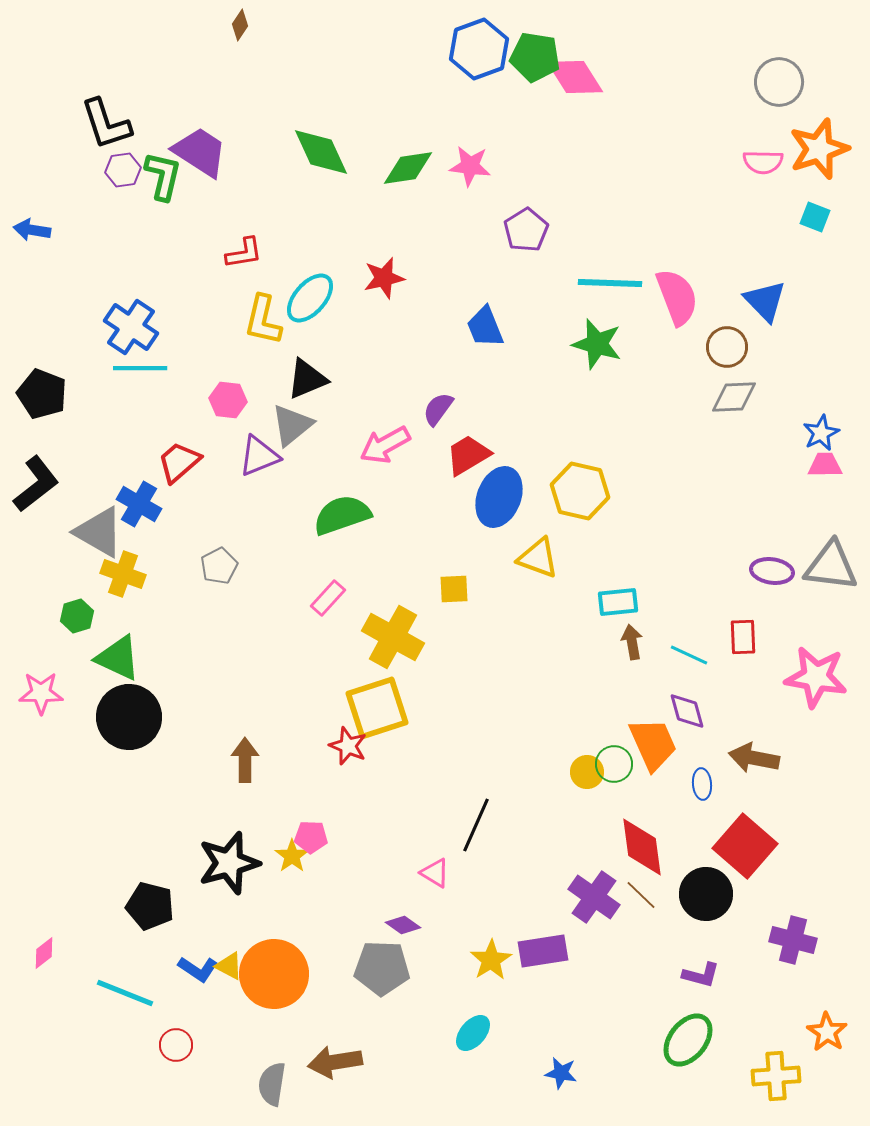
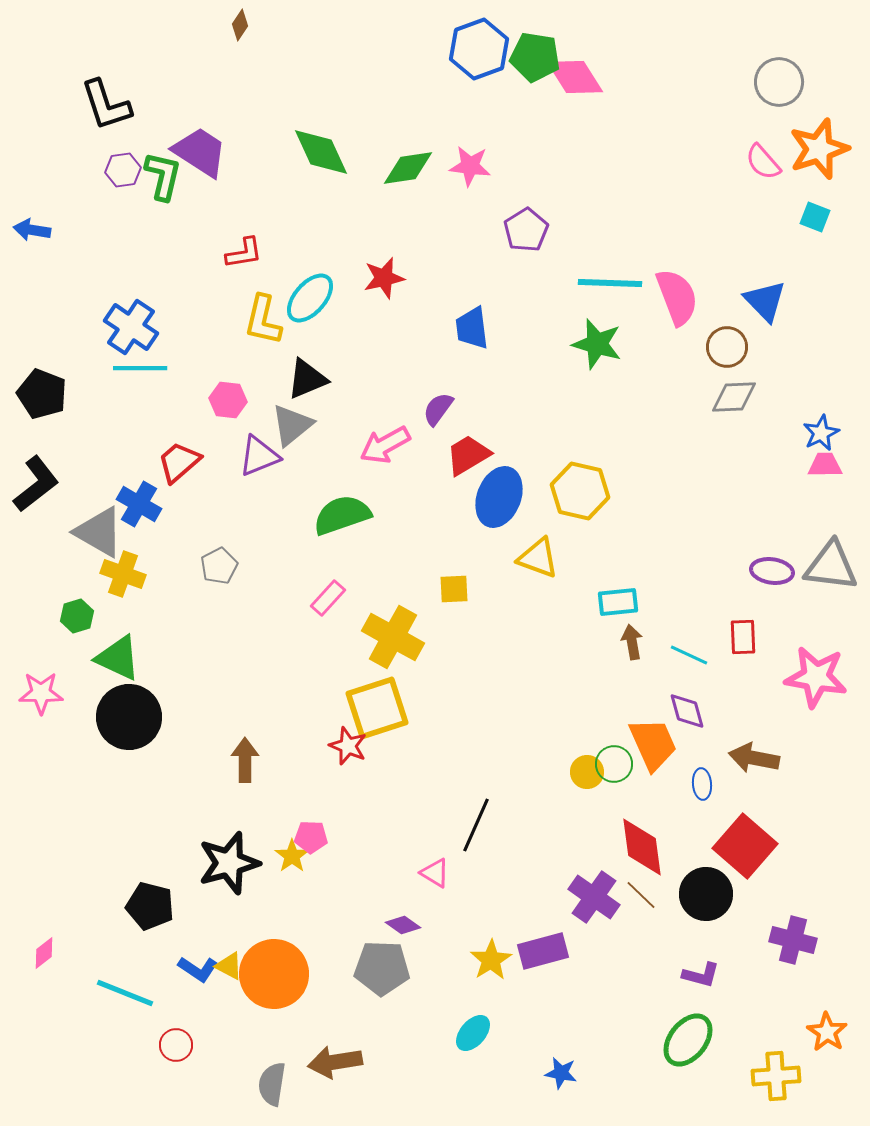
black L-shape at (106, 124): moved 19 px up
pink semicircle at (763, 162): rotated 48 degrees clockwise
blue trapezoid at (485, 327): moved 13 px left, 1 px down; rotated 15 degrees clockwise
purple rectangle at (543, 951): rotated 6 degrees counterclockwise
